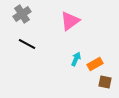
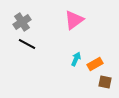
gray cross: moved 8 px down
pink triangle: moved 4 px right, 1 px up
